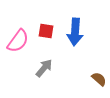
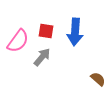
gray arrow: moved 2 px left, 11 px up
brown semicircle: moved 1 px left
